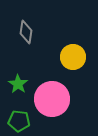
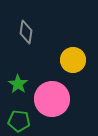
yellow circle: moved 3 px down
